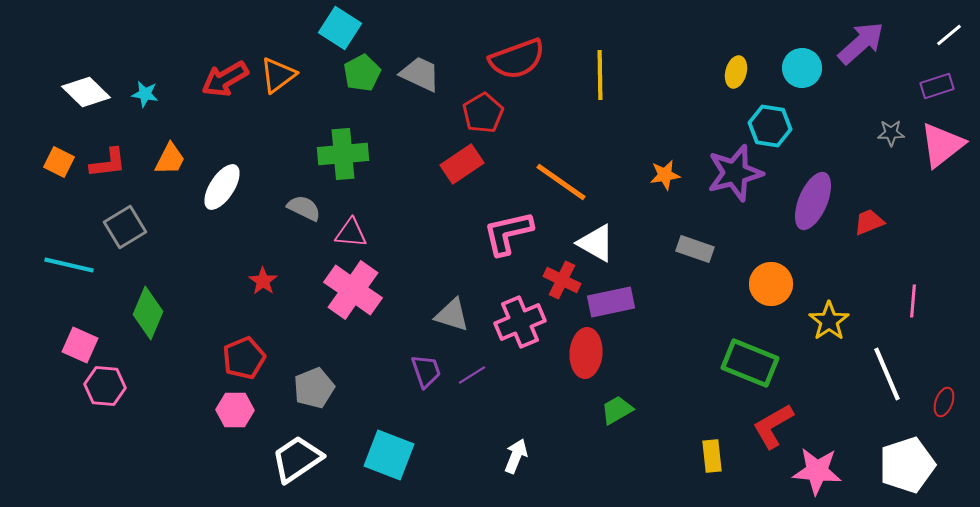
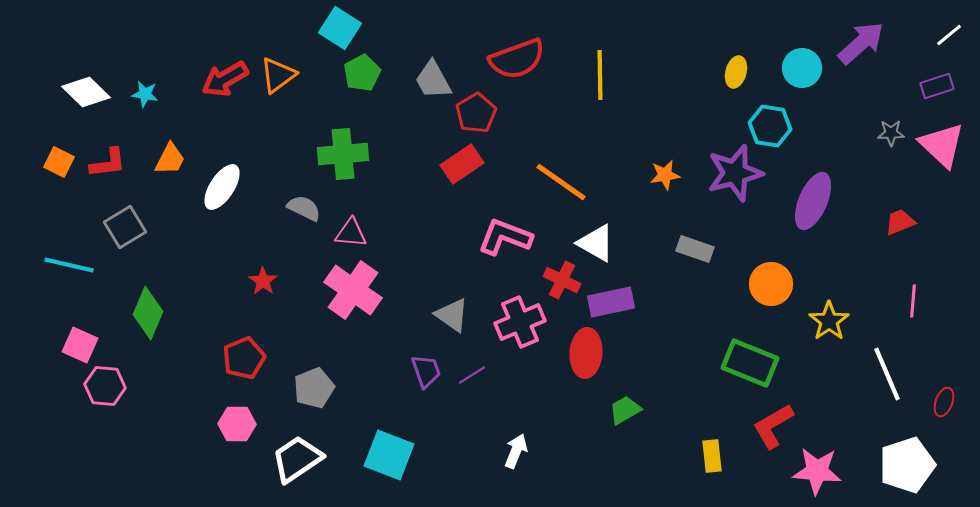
gray trapezoid at (420, 74): moved 13 px right, 6 px down; rotated 144 degrees counterclockwise
red pentagon at (483, 113): moved 7 px left
pink triangle at (942, 145): rotated 39 degrees counterclockwise
red trapezoid at (869, 222): moved 31 px right
pink L-shape at (508, 233): moved 3 px left, 4 px down; rotated 34 degrees clockwise
gray triangle at (452, 315): rotated 18 degrees clockwise
pink hexagon at (235, 410): moved 2 px right, 14 px down
green trapezoid at (617, 410): moved 8 px right
white arrow at (516, 456): moved 5 px up
